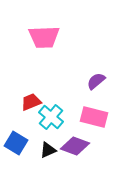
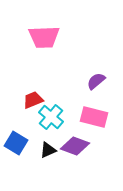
red trapezoid: moved 2 px right, 2 px up
